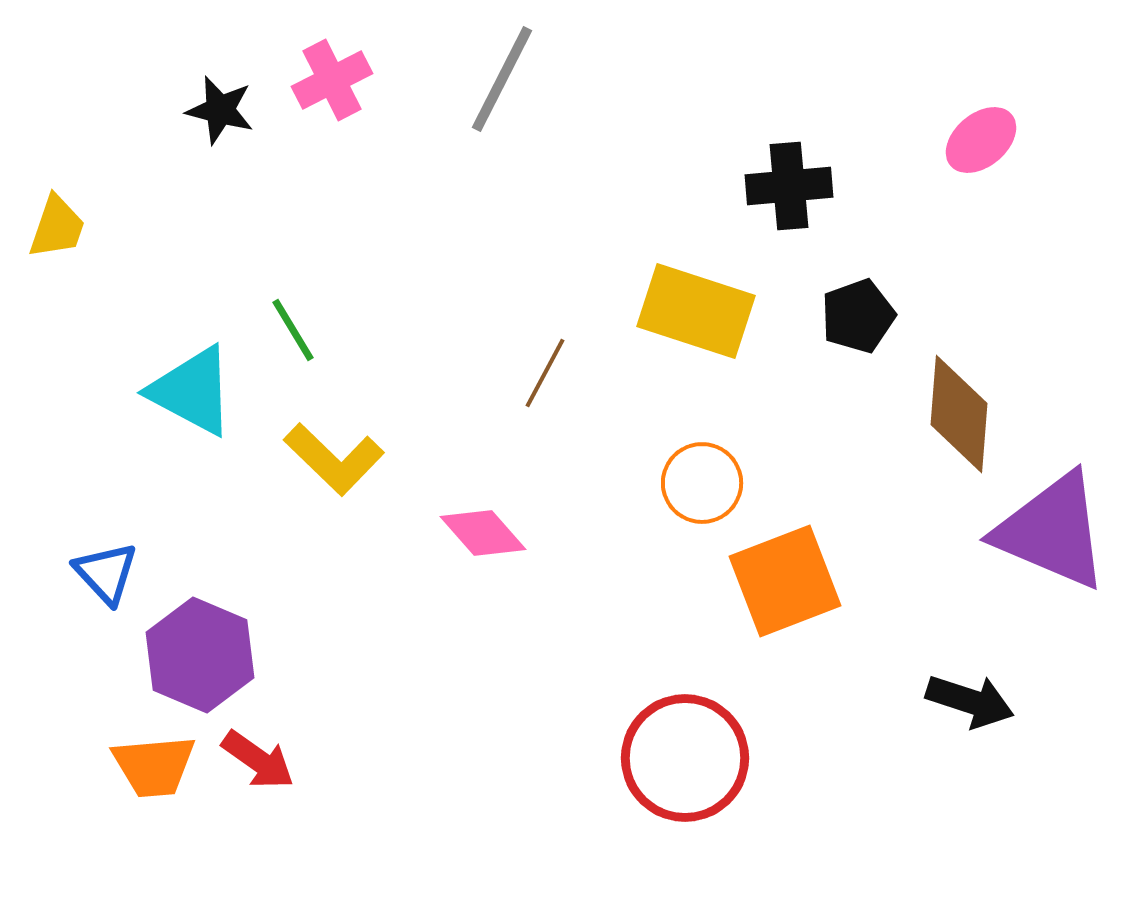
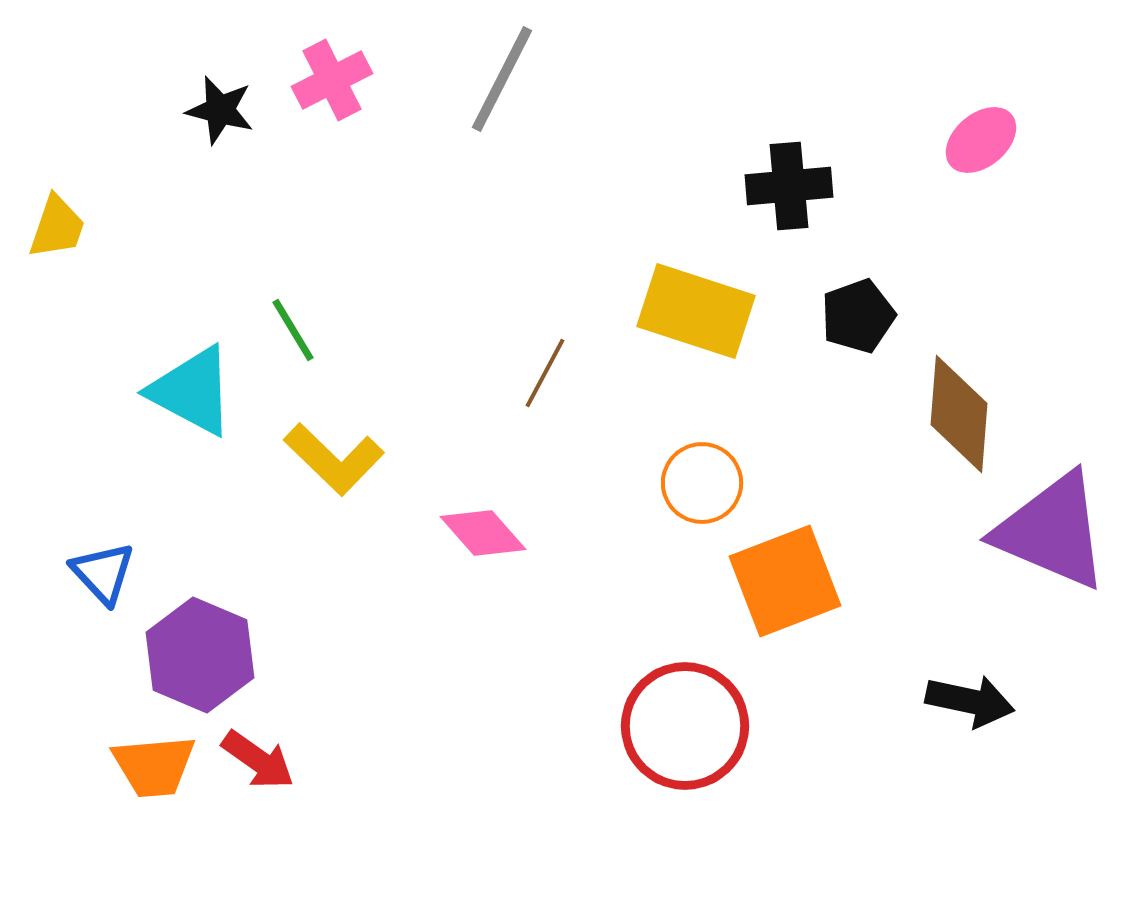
blue triangle: moved 3 px left
black arrow: rotated 6 degrees counterclockwise
red circle: moved 32 px up
